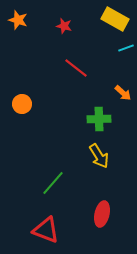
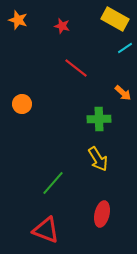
red star: moved 2 px left
cyan line: moved 1 px left; rotated 14 degrees counterclockwise
yellow arrow: moved 1 px left, 3 px down
